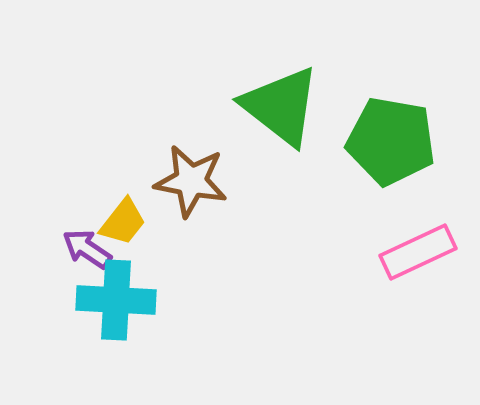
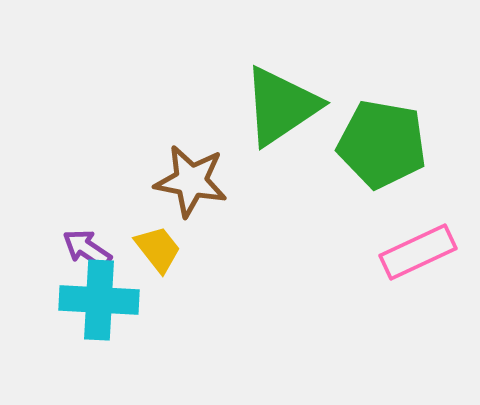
green triangle: rotated 48 degrees clockwise
green pentagon: moved 9 px left, 3 px down
yellow trapezoid: moved 35 px right, 27 px down; rotated 76 degrees counterclockwise
cyan cross: moved 17 px left
